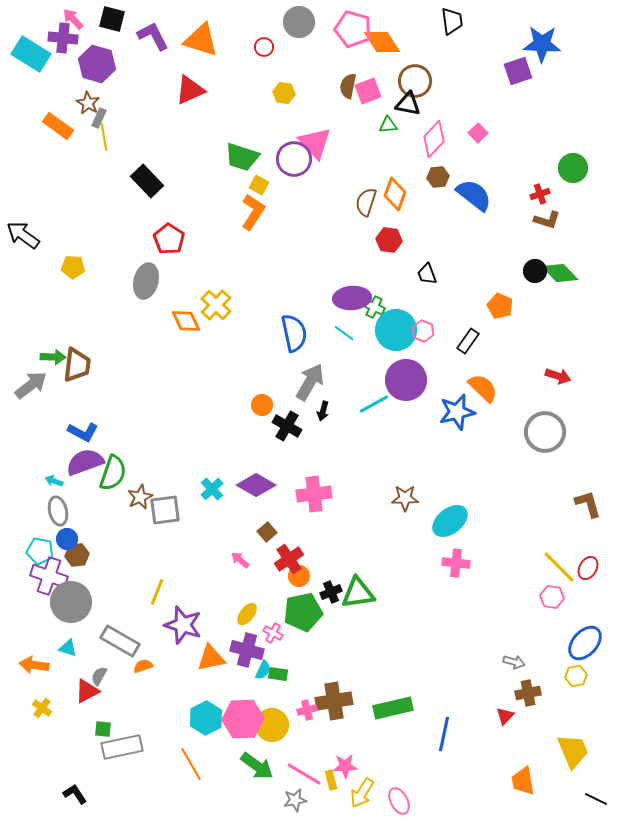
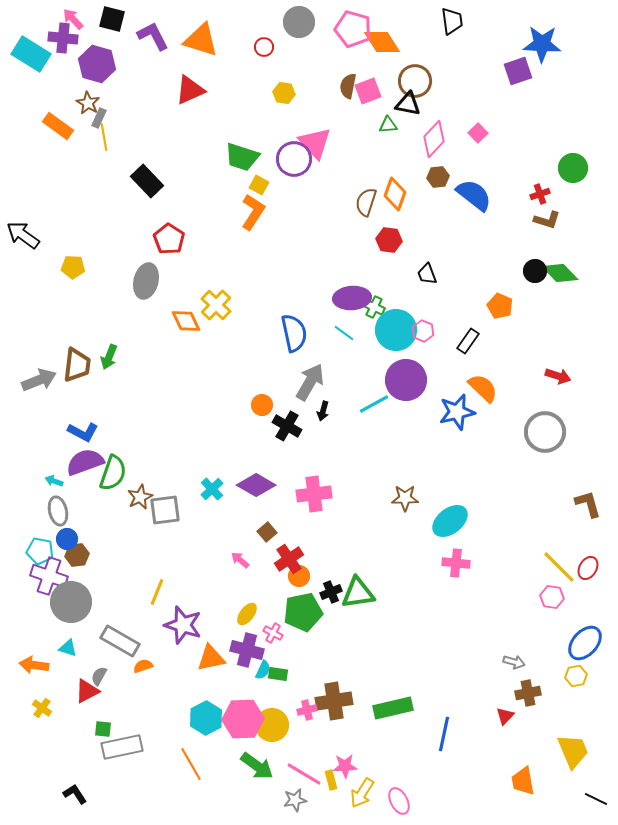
green arrow at (53, 357): moved 56 px right; rotated 110 degrees clockwise
gray arrow at (31, 385): moved 8 px right, 5 px up; rotated 16 degrees clockwise
